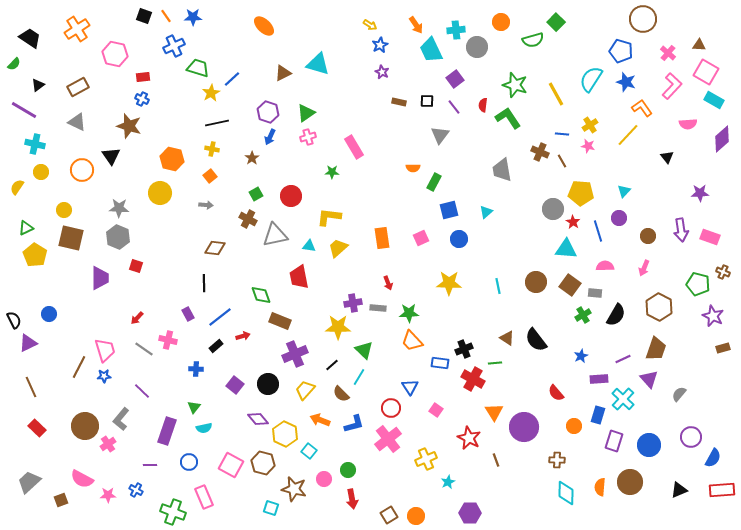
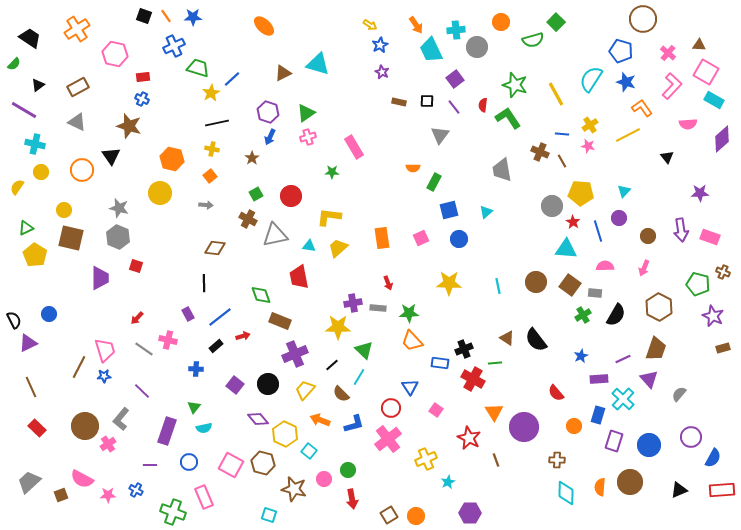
yellow line at (628, 135): rotated 20 degrees clockwise
gray star at (119, 208): rotated 12 degrees clockwise
gray circle at (553, 209): moved 1 px left, 3 px up
brown square at (61, 500): moved 5 px up
cyan square at (271, 508): moved 2 px left, 7 px down
